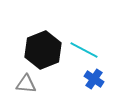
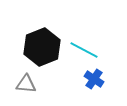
black hexagon: moved 1 px left, 3 px up
